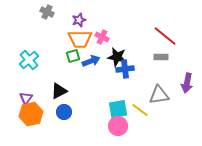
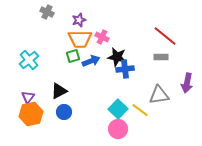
purple triangle: moved 2 px right, 1 px up
cyan square: rotated 36 degrees counterclockwise
pink circle: moved 3 px down
